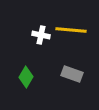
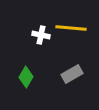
yellow line: moved 2 px up
gray rectangle: rotated 50 degrees counterclockwise
